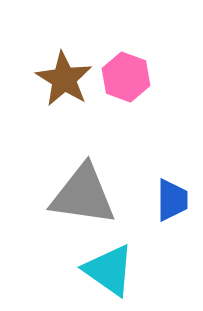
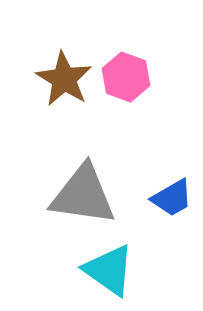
blue trapezoid: moved 2 px up; rotated 60 degrees clockwise
